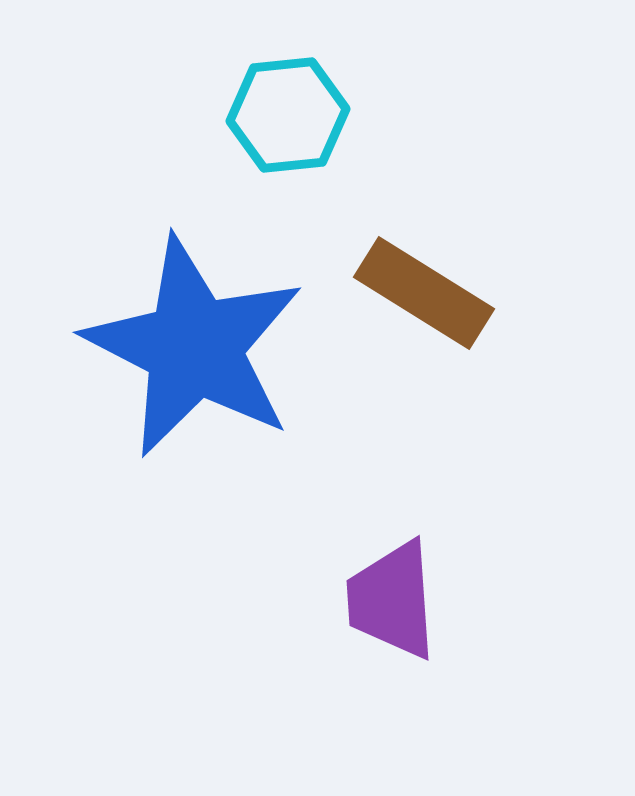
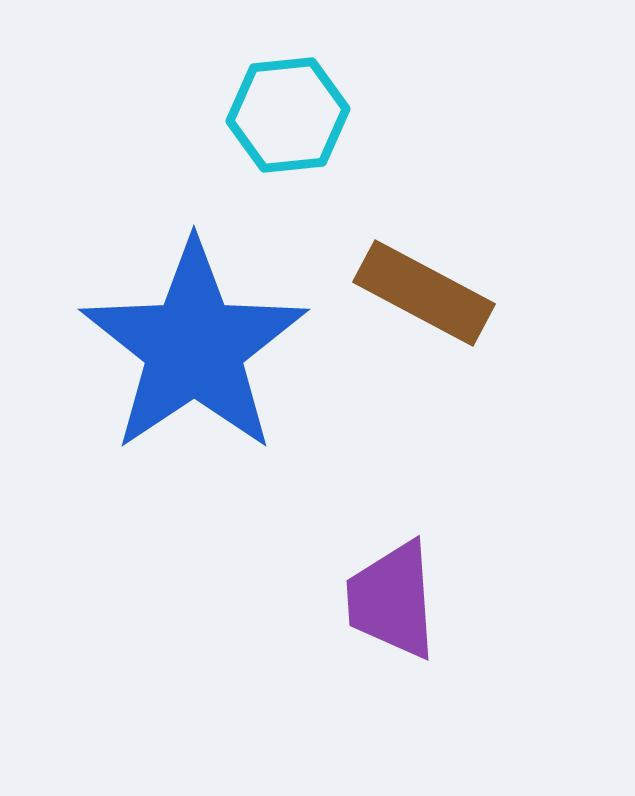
brown rectangle: rotated 4 degrees counterclockwise
blue star: rotated 11 degrees clockwise
